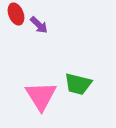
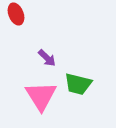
purple arrow: moved 8 px right, 33 px down
